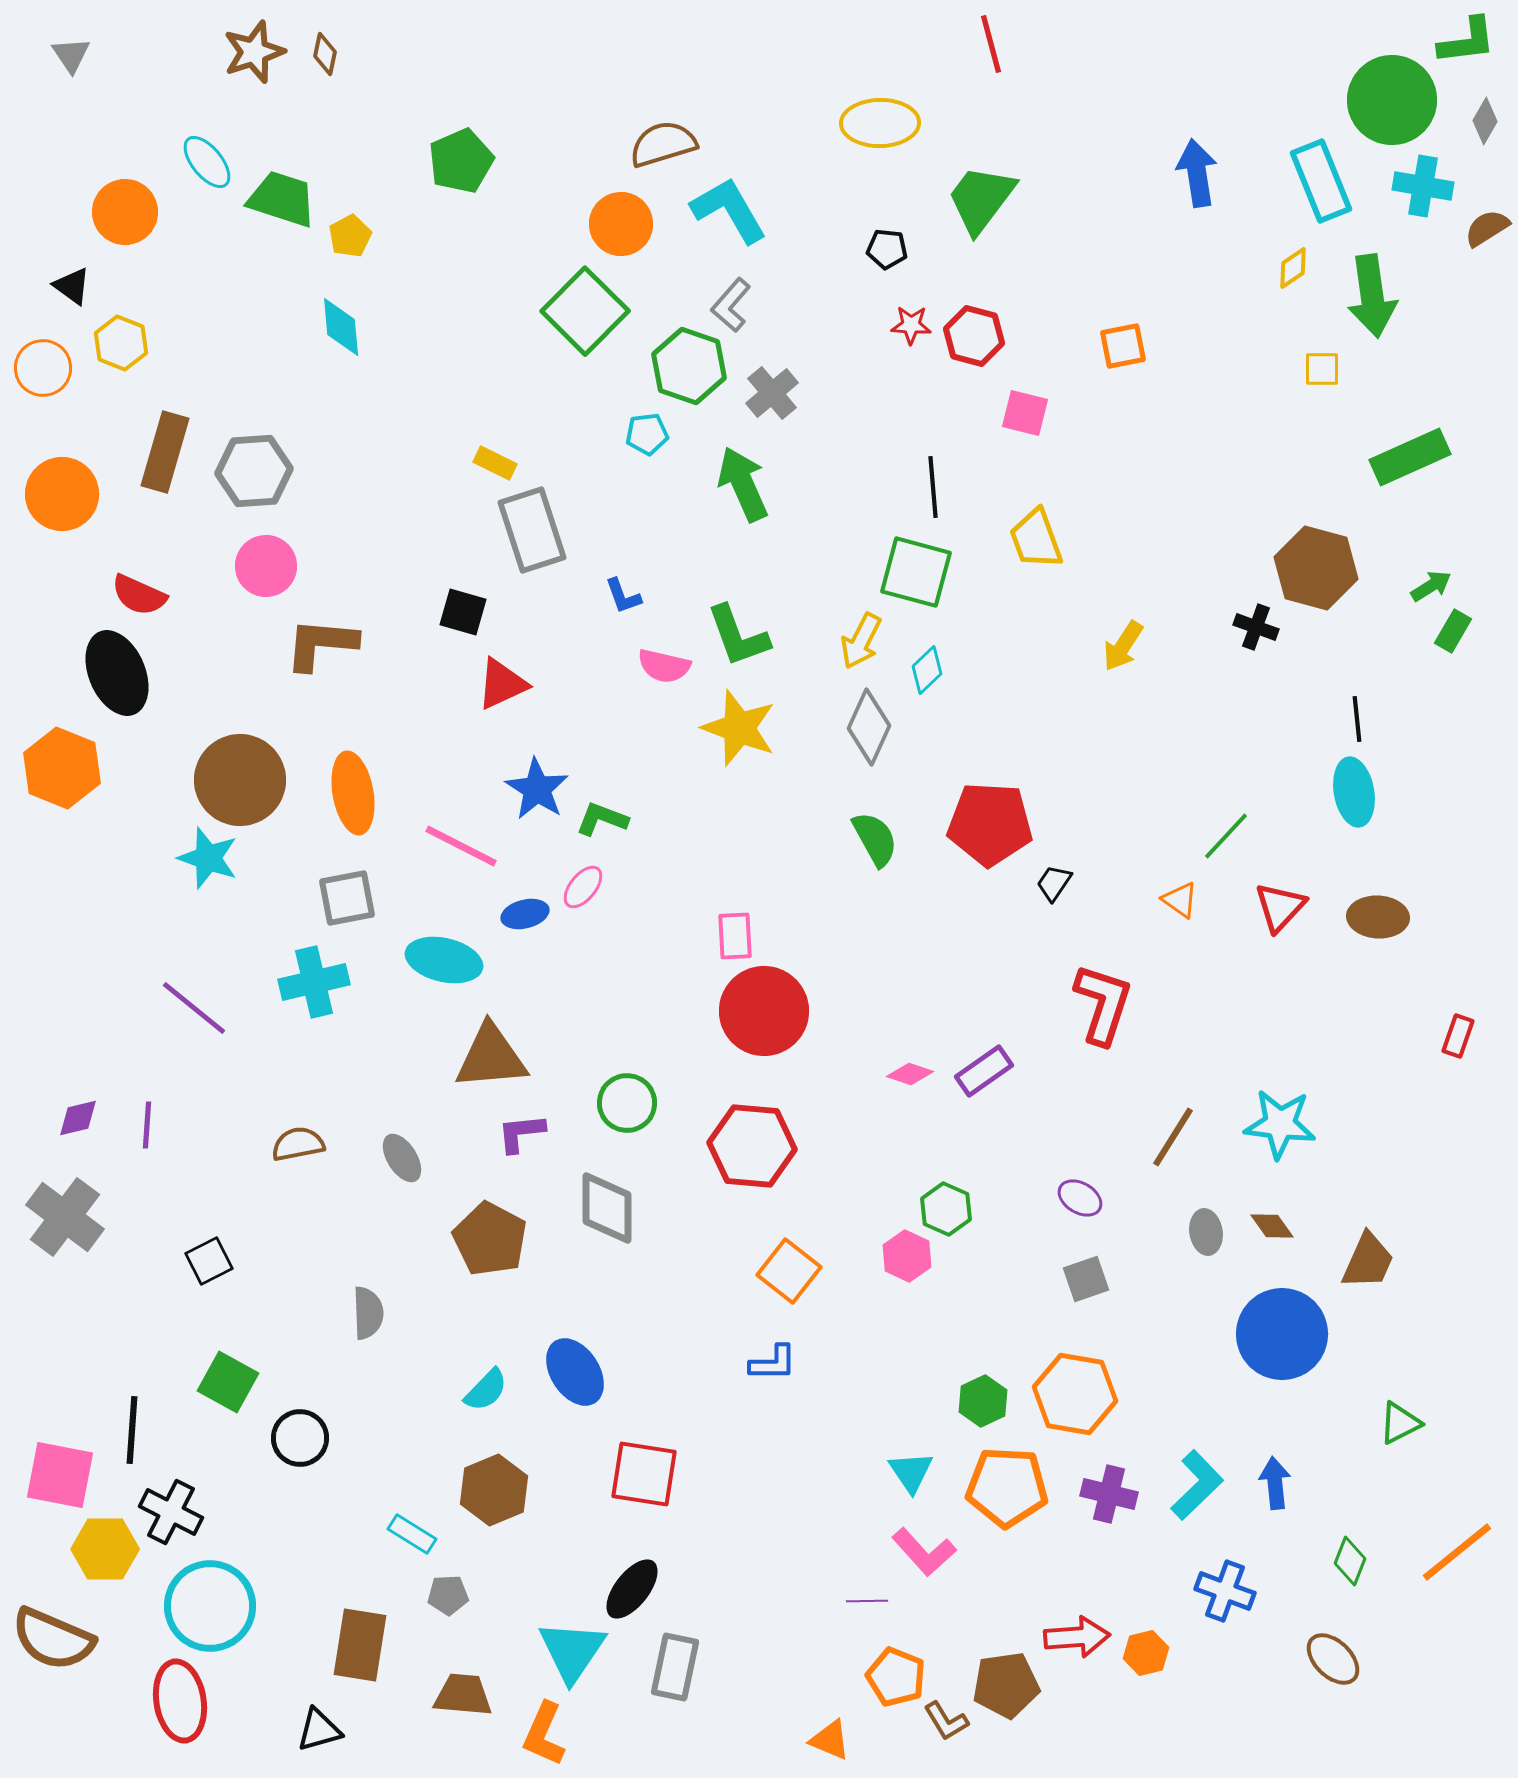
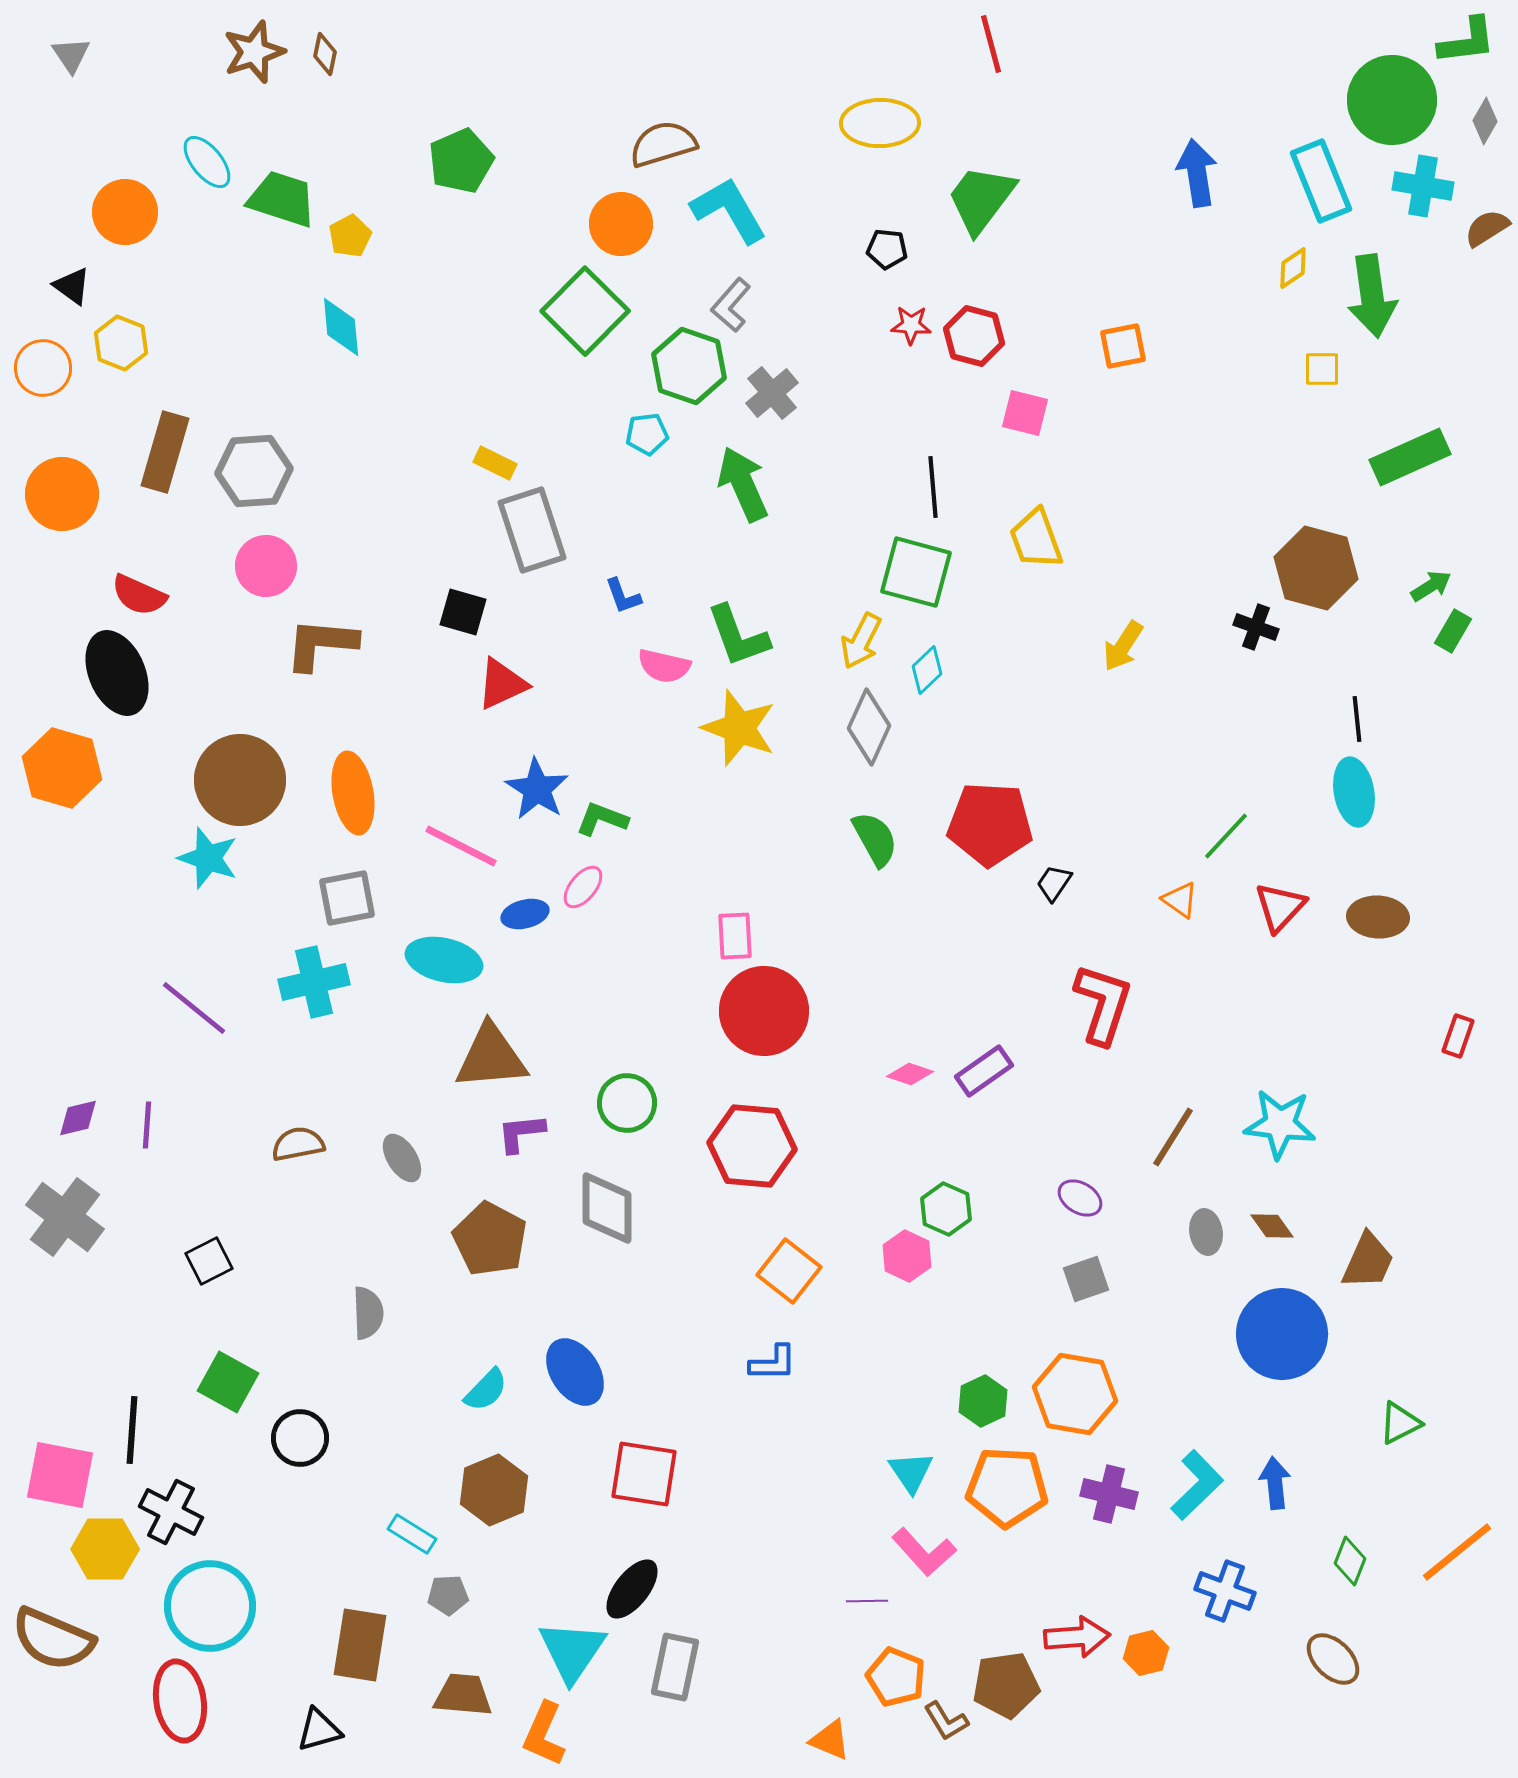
orange hexagon at (62, 768): rotated 6 degrees counterclockwise
